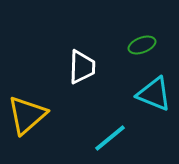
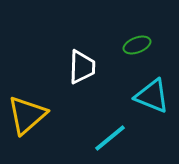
green ellipse: moved 5 px left
cyan triangle: moved 2 px left, 2 px down
